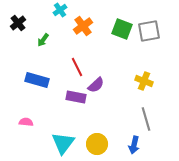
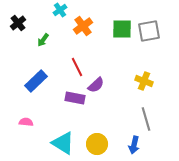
green square: rotated 20 degrees counterclockwise
blue rectangle: moved 1 px left, 1 px down; rotated 60 degrees counterclockwise
purple rectangle: moved 1 px left, 1 px down
cyan triangle: rotated 35 degrees counterclockwise
